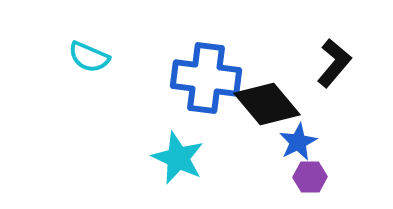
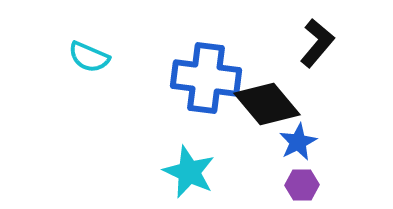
black L-shape: moved 17 px left, 20 px up
cyan star: moved 11 px right, 14 px down
purple hexagon: moved 8 px left, 8 px down
